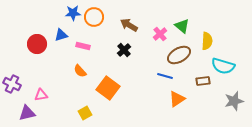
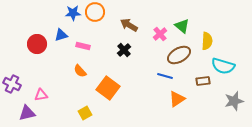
orange circle: moved 1 px right, 5 px up
